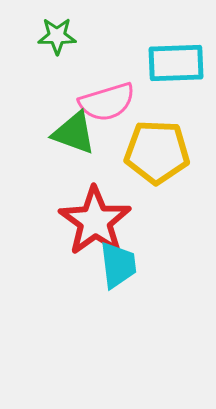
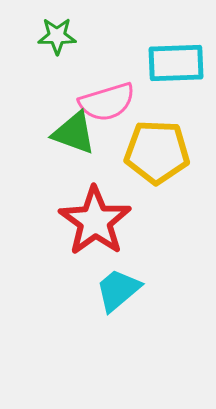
cyan trapezoid: moved 25 px down; rotated 123 degrees counterclockwise
